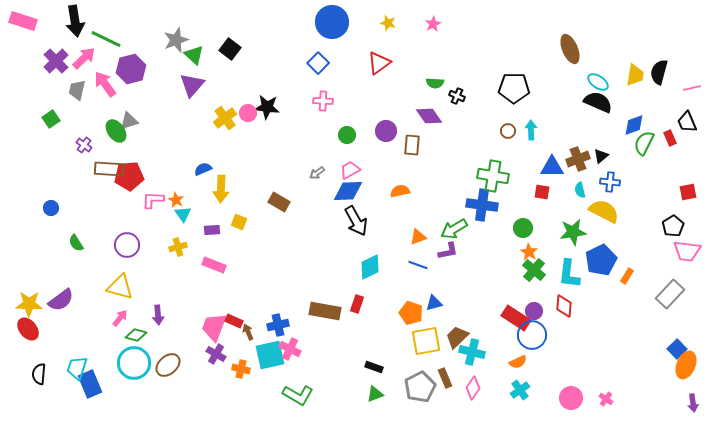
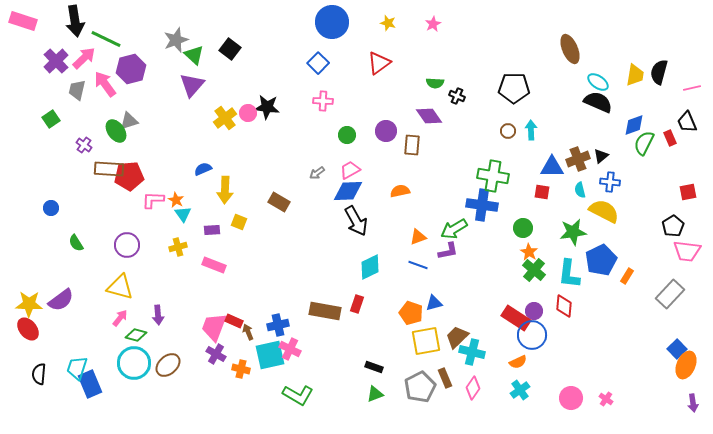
yellow arrow at (221, 189): moved 4 px right, 1 px down
